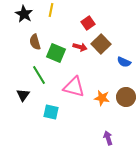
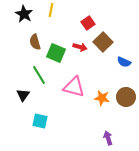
brown square: moved 2 px right, 2 px up
cyan square: moved 11 px left, 9 px down
